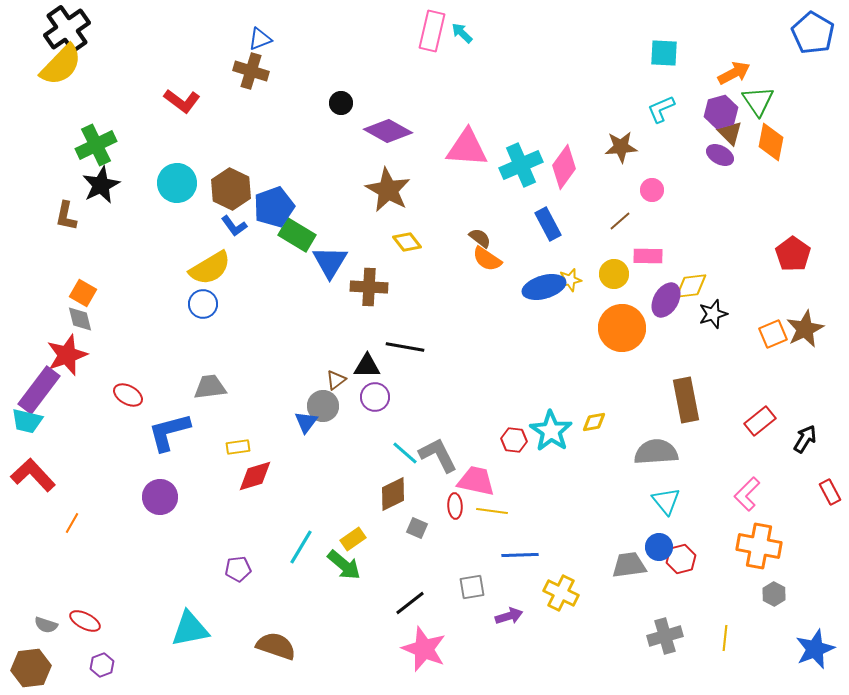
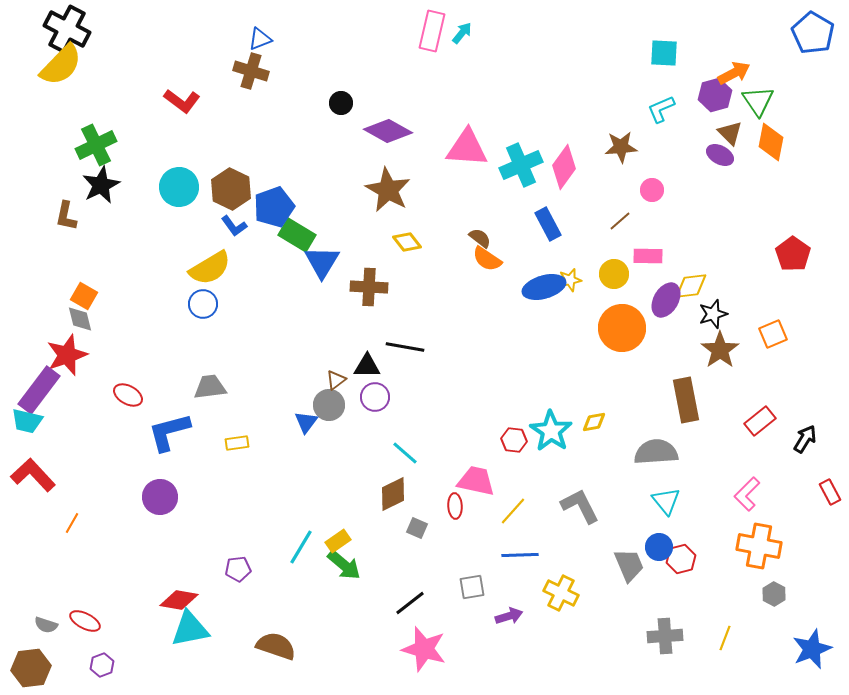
black cross at (67, 29): rotated 27 degrees counterclockwise
cyan arrow at (462, 33): rotated 85 degrees clockwise
purple hexagon at (721, 112): moved 6 px left, 17 px up
cyan circle at (177, 183): moved 2 px right, 4 px down
blue triangle at (330, 262): moved 8 px left
orange square at (83, 293): moved 1 px right, 3 px down
brown star at (805, 329): moved 85 px left, 21 px down; rotated 9 degrees counterclockwise
gray circle at (323, 406): moved 6 px right, 1 px up
yellow rectangle at (238, 447): moved 1 px left, 4 px up
gray L-shape at (438, 455): moved 142 px right, 51 px down
red diamond at (255, 476): moved 76 px left, 124 px down; rotated 27 degrees clockwise
yellow line at (492, 511): moved 21 px right; rotated 56 degrees counterclockwise
yellow rectangle at (353, 539): moved 15 px left, 2 px down
gray trapezoid at (629, 565): rotated 75 degrees clockwise
gray cross at (665, 636): rotated 12 degrees clockwise
yellow line at (725, 638): rotated 15 degrees clockwise
pink star at (424, 649): rotated 6 degrees counterclockwise
blue star at (815, 649): moved 3 px left
